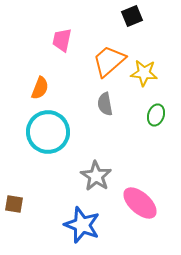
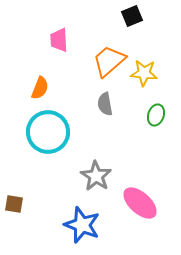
pink trapezoid: moved 3 px left; rotated 15 degrees counterclockwise
